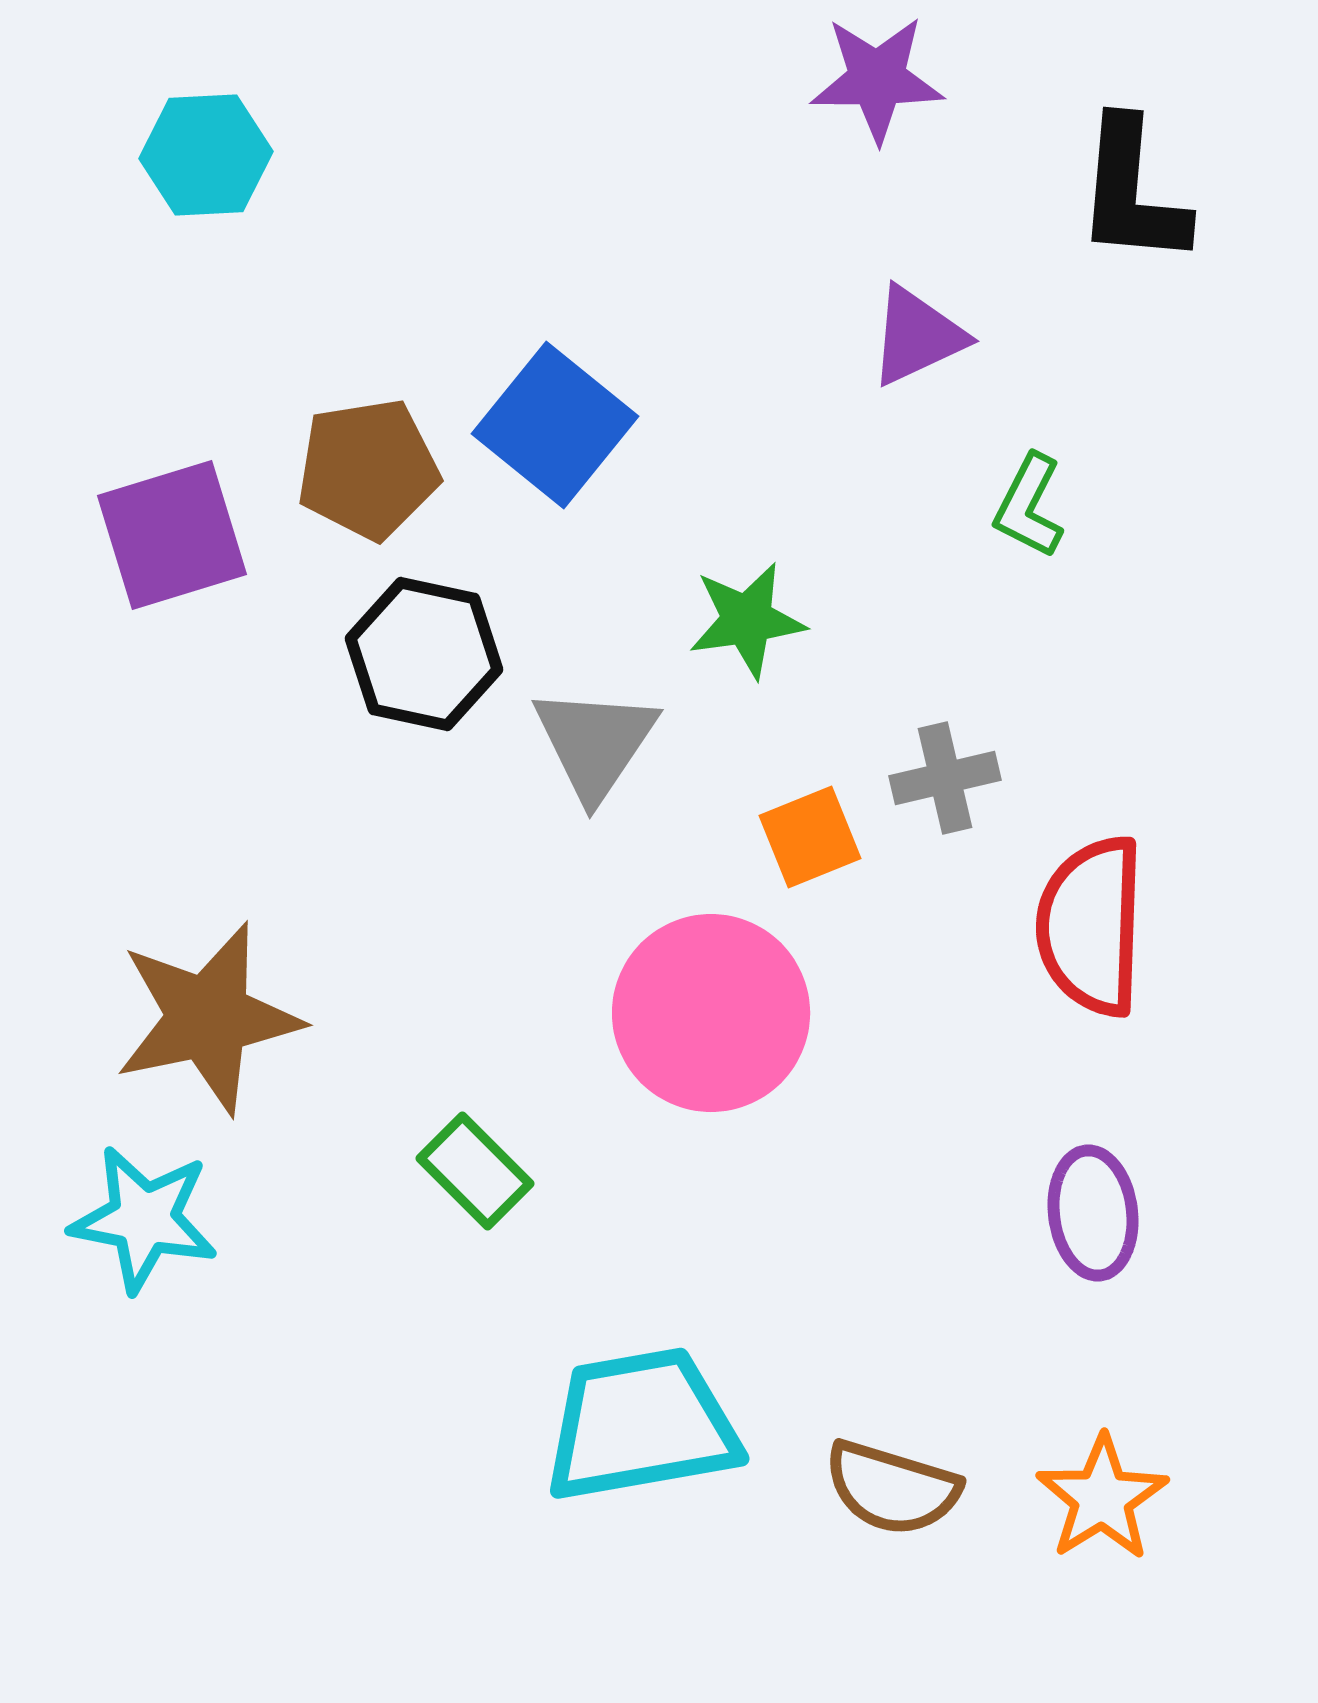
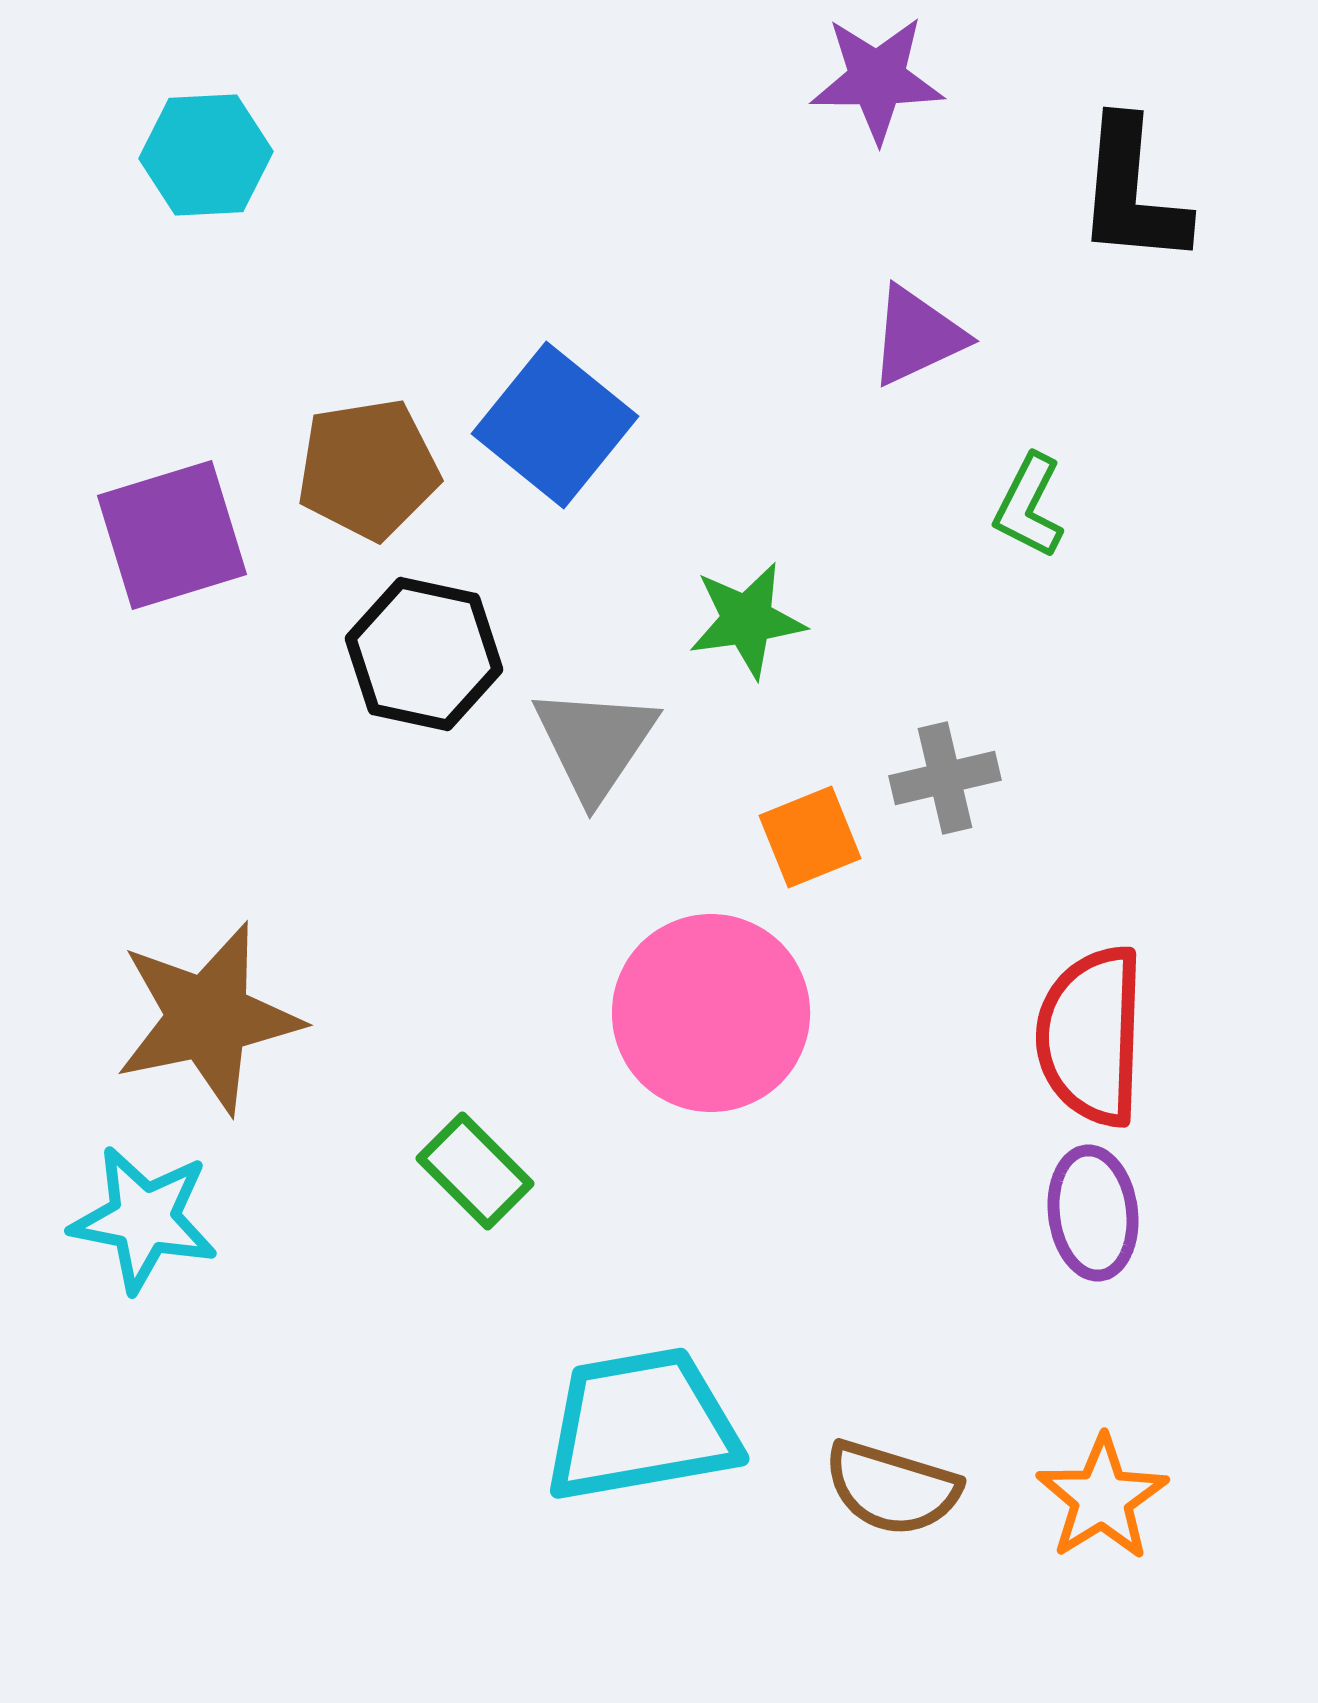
red semicircle: moved 110 px down
